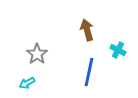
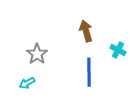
brown arrow: moved 1 px left, 1 px down
blue line: rotated 12 degrees counterclockwise
